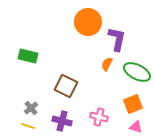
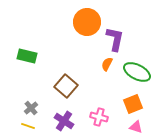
orange circle: moved 1 px left
purple L-shape: moved 2 px left
green rectangle: moved 1 px left
brown square: rotated 15 degrees clockwise
purple cross: moved 2 px right; rotated 18 degrees clockwise
